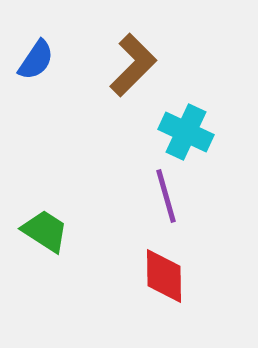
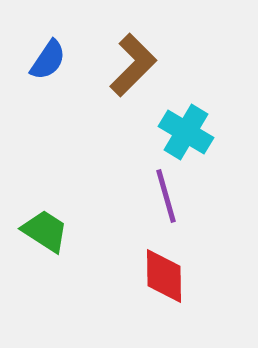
blue semicircle: moved 12 px right
cyan cross: rotated 6 degrees clockwise
